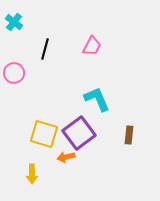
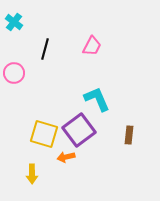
purple square: moved 3 px up
